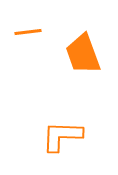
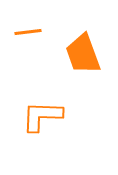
orange L-shape: moved 20 px left, 20 px up
